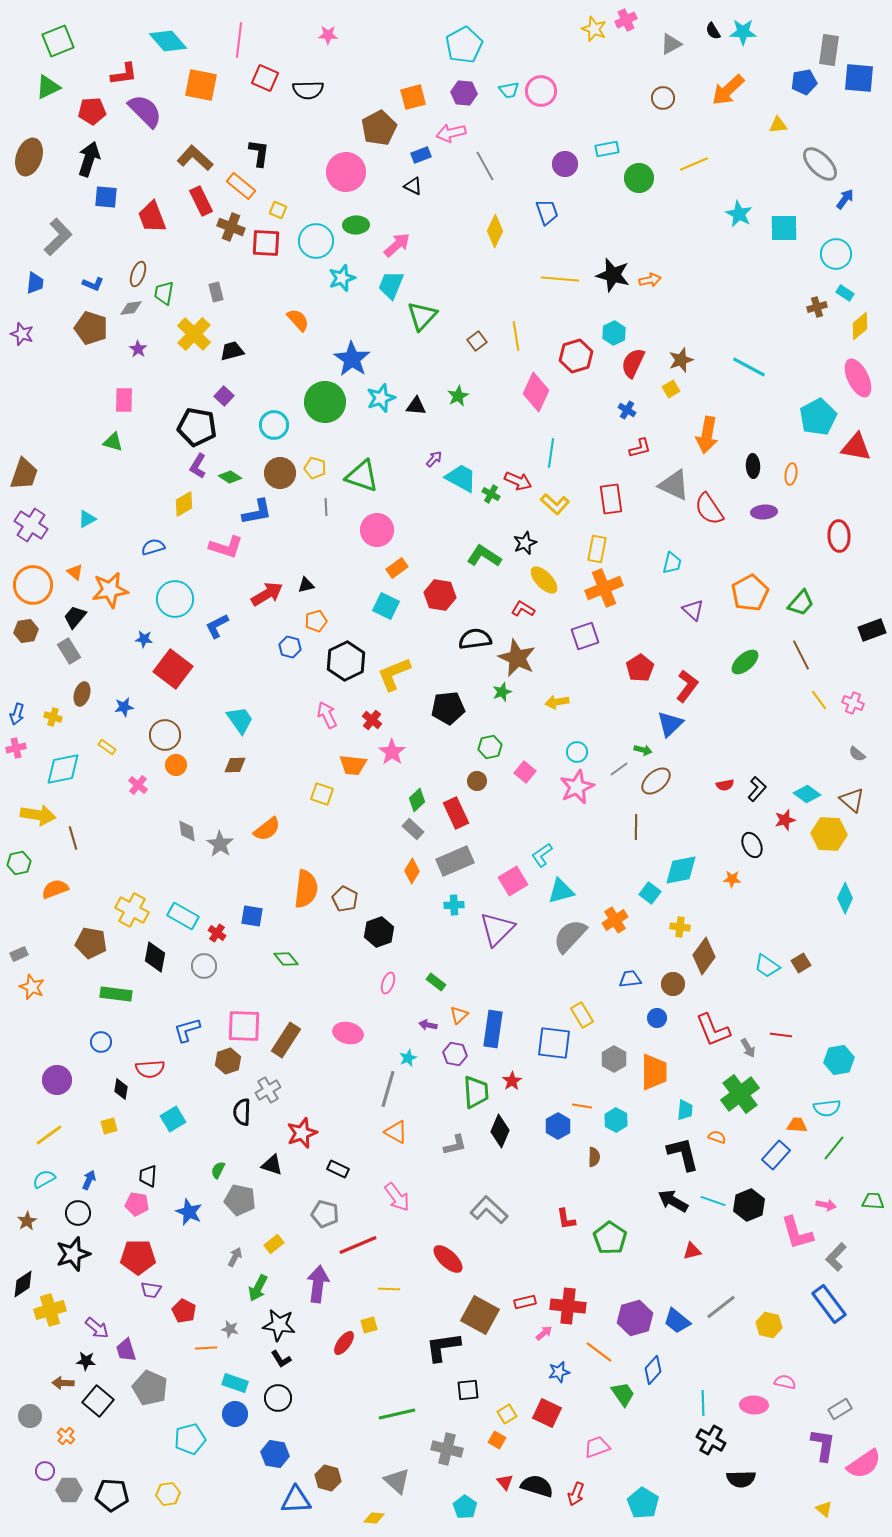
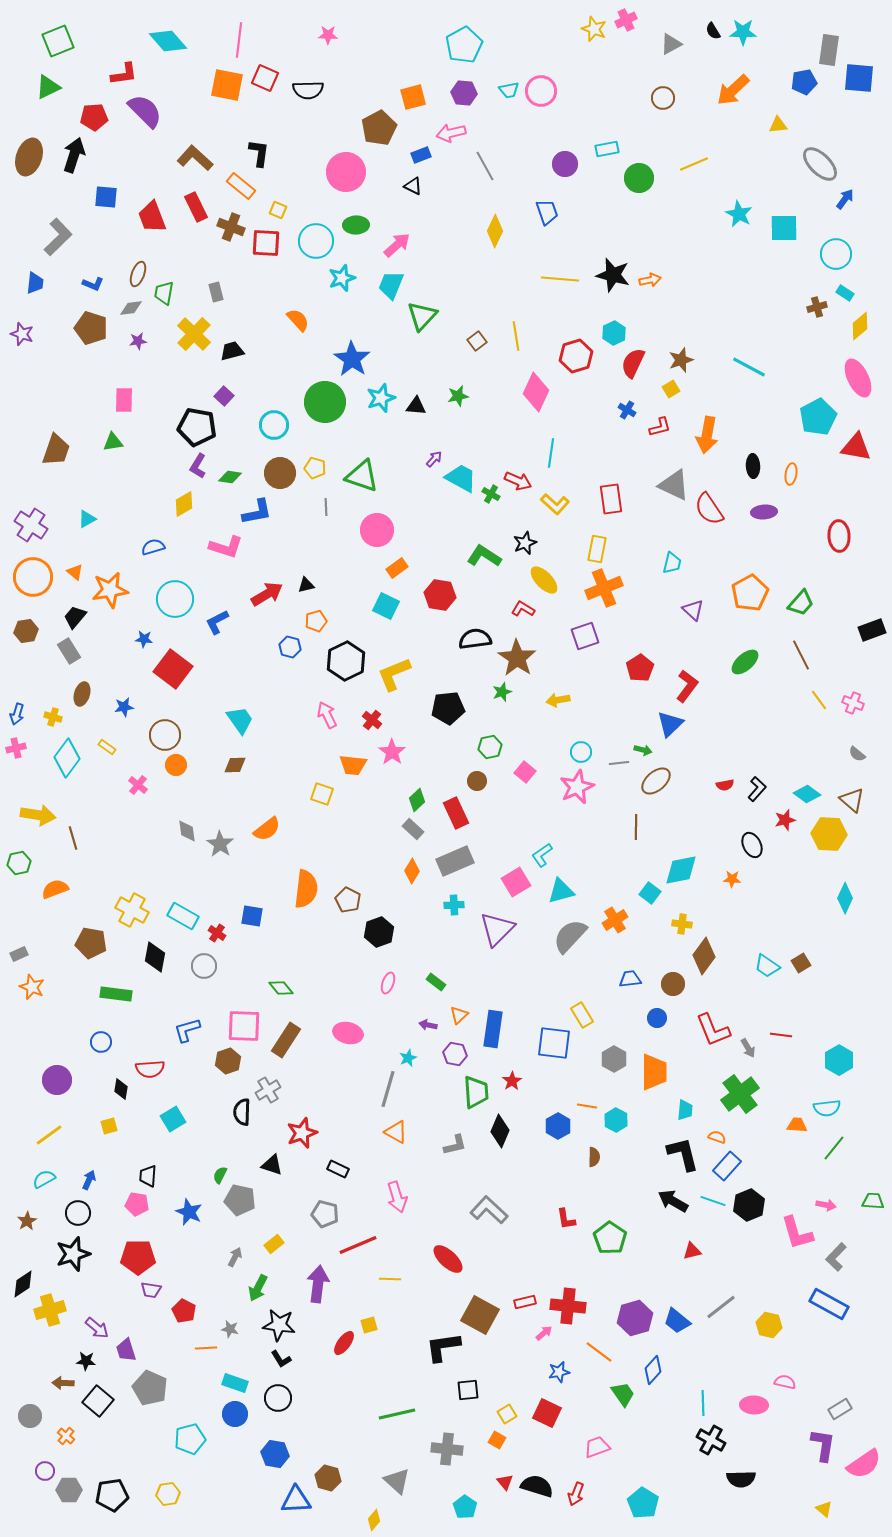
orange square at (201, 85): moved 26 px right
orange arrow at (728, 90): moved 5 px right
red pentagon at (92, 111): moved 2 px right, 6 px down
black arrow at (89, 159): moved 15 px left, 4 px up
red rectangle at (201, 201): moved 5 px left, 6 px down
purple star at (138, 349): moved 8 px up; rotated 30 degrees clockwise
green star at (458, 396): rotated 15 degrees clockwise
green triangle at (113, 442): rotated 25 degrees counterclockwise
red L-shape at (640, 448): moved 20 px right, 21 px up
brown trapezoid at (24, 474): moved 32 px right, 24 px up
green diamond at (230, 477): rotated 25 degrees counterclockwise
orange circle at (33, 585): moved 8 px up
blue L-shape at (217, 626): moved 4 px up
brown star at (517, 658): rotated 9 degrees clockwise
yellow arrow at (557, 702): moved 1 px right, 2 px up
cyan circle at (577, 752): moved 4 px right
cyan diamond at (63, 769): moved 4 px right, 11 px up; rotated 42 degrees counterclockwise
gray line at (619, 769): moved 6 px up; rotated 30 degrees clockwise
pink square at (513, 881): moved 3 px right, 1 px down
brown pentagon at (345, 899): moved 3 px right, 1 px down
yellow cross at (680, 927): moved 2 px right, 3 px up
green diamond at (286, 959): moved 5 px left, 29 px down
cyan hexagon at (839, 1060): rotated 20 degrees counterclockwise
orange line at (582, 1106): moved 5 px right
blue rectangle at (776, 1155): moved 49 px left, 11 px down
green semicircle at (218, 1170): moved 2 px right, 5 px down
pink arrow at (397, 1197): rotated 20 degrees clockwise
yellow line at (389, 1289): moved 1 px right, 10 px up
blue rectangle at (829, 1304): rotated 24 degrees counterclockwise
gray cross at (447, 1449): rotated 8 degrees counterclockwise
black pentagon at (112, 1495): rotated 12 degrees counterclockwise
yellow diamond at (374, 1518): moved 2 px down; rotated 55 degrees counterclockwise
